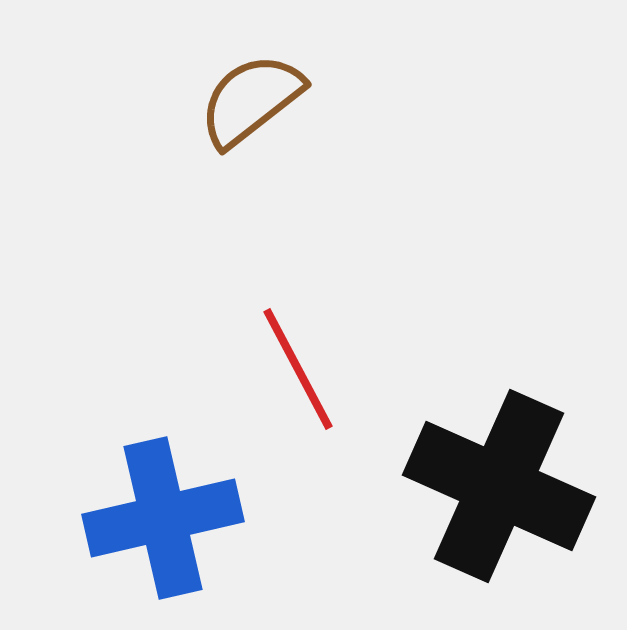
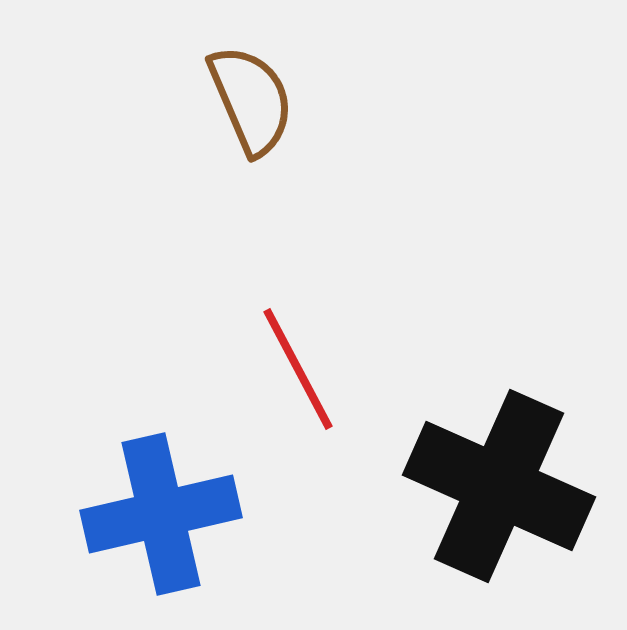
brown semicircle: rotated 105 degrees clockwise
blue cross: moved 2 px left, 4 px up
